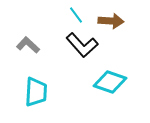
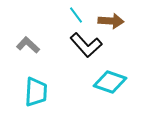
black L-shape: moved 4 px right
